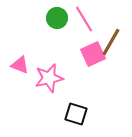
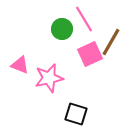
green circle: moved 5 px right, 11 px down
pink square: moved 3 px left
